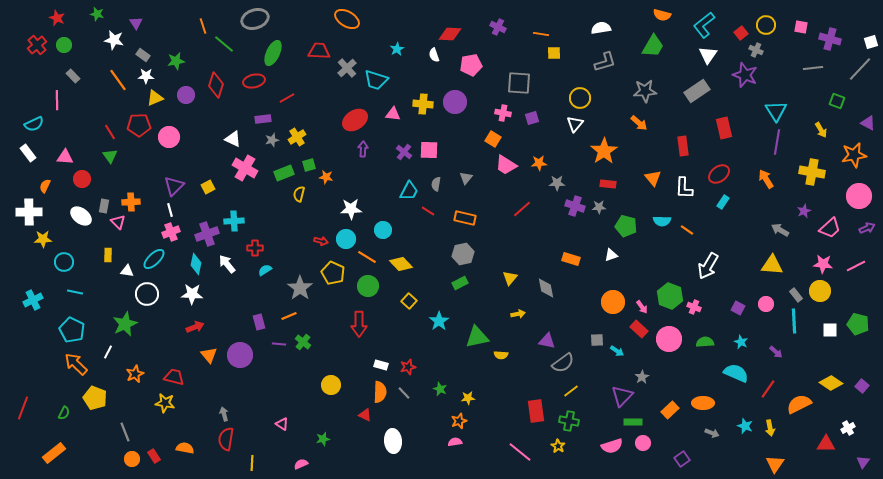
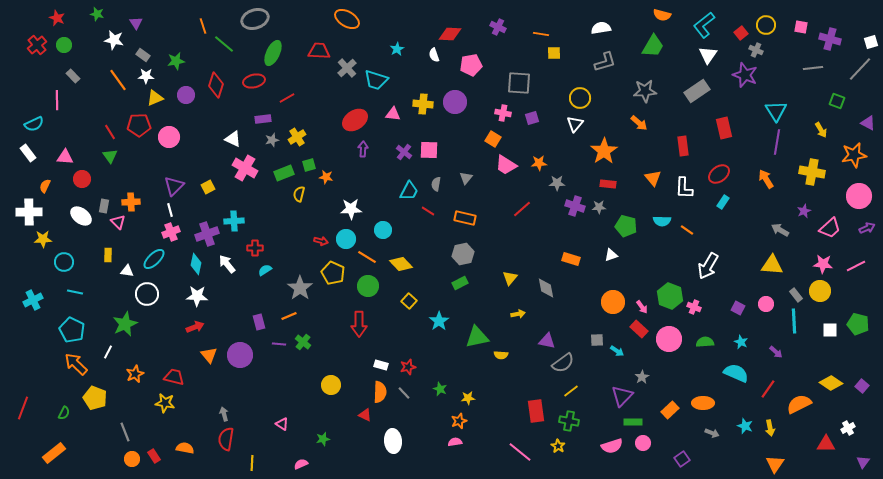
white star at (192, 294): moved 5 px right, 2 px down
